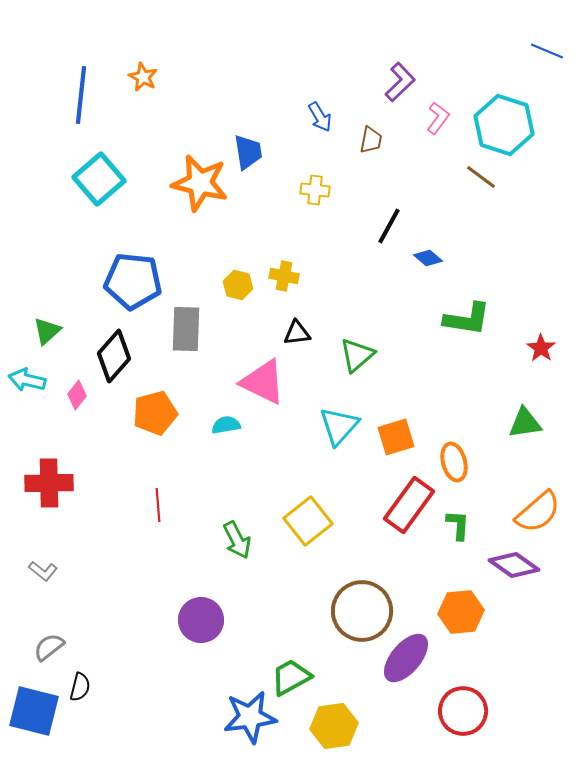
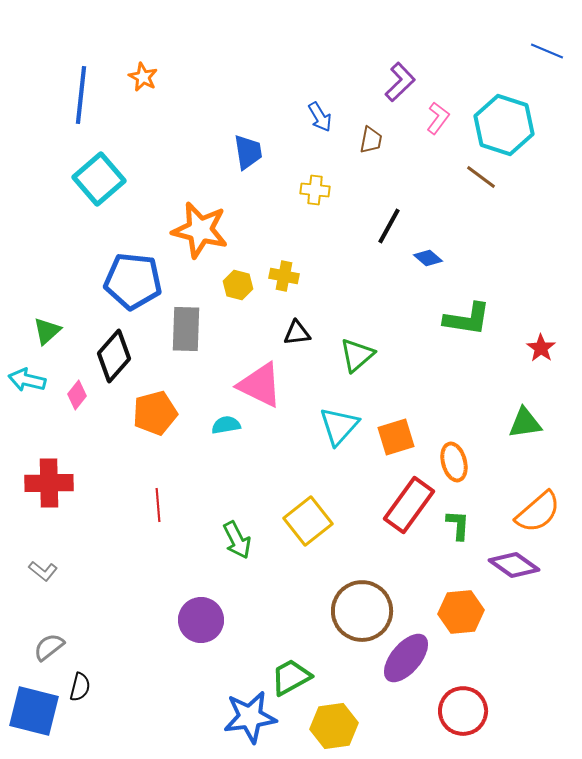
orange star at (200, 183): moved 47 px down
pink triangle at (263, 382): moved 3 px left, 3 px down
